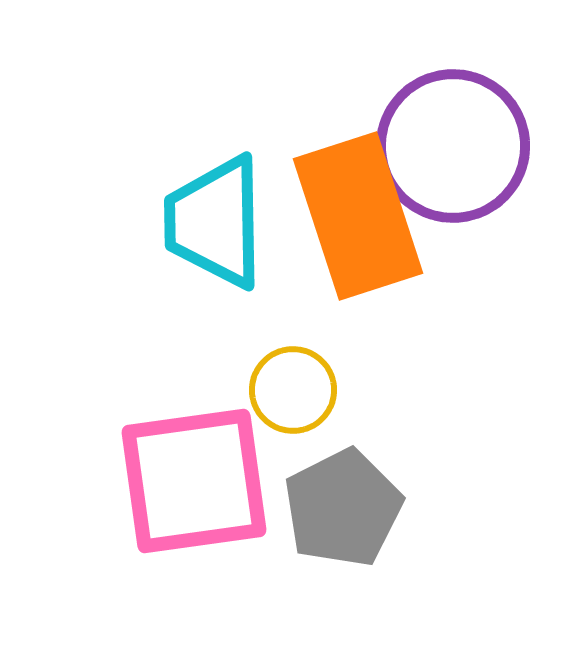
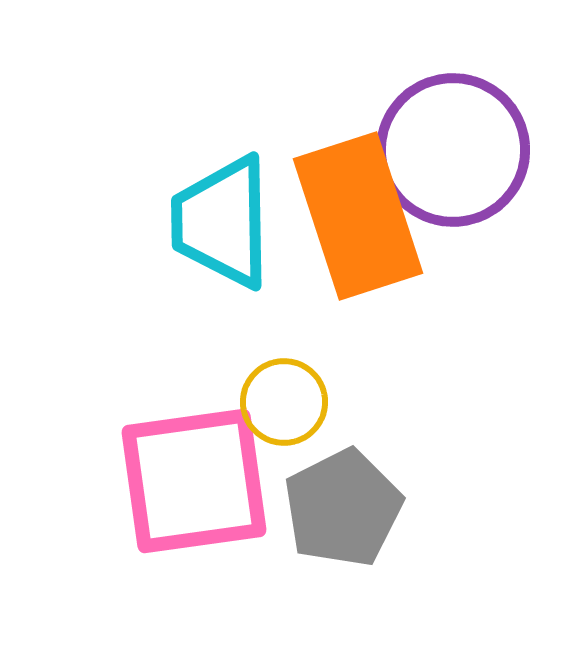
purple circle: moved 4 px down
cyan trapezoid: moved 7 px right
yellow circle: moved 9 px left, 12 px down
